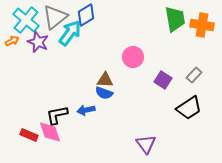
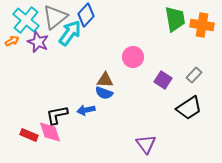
blue diamond: rotated 15 degrees counterclockwise
